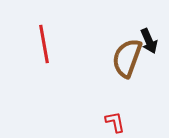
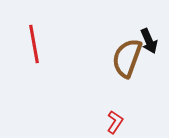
red line: moved 10 px left
red L-shape: rotated 45 degrees clockwise
